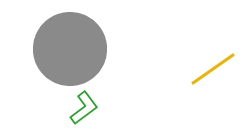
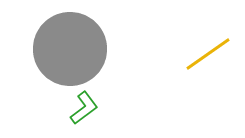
yellow line: moved 5 px left, 15 px up
